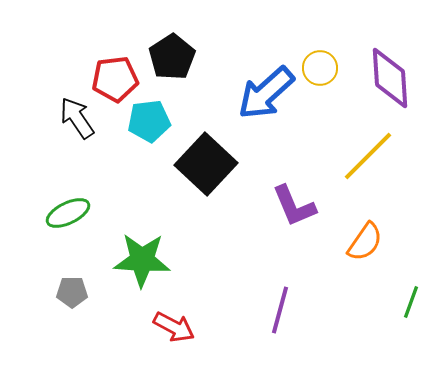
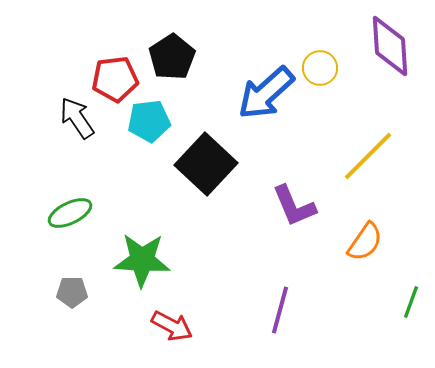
purple diamond: moved 32 px up
green ellipse: moved 2 px right
red arrow: moved 2 px left, 1 px up
